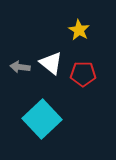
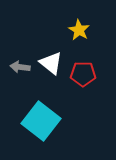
cyan square: moved 1 px left, 2 px down; rotated 9 degrees counterclockwise
